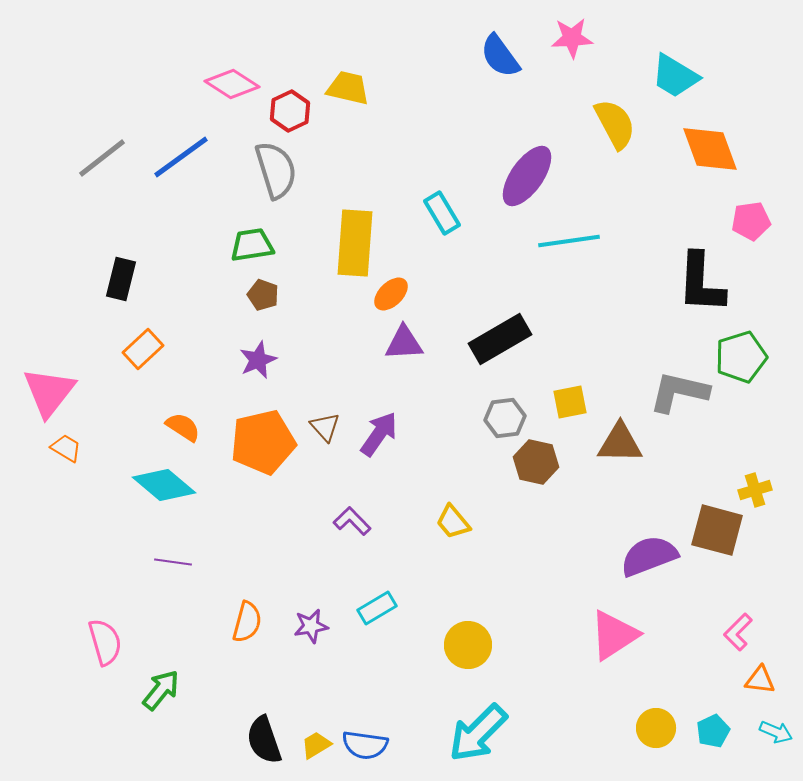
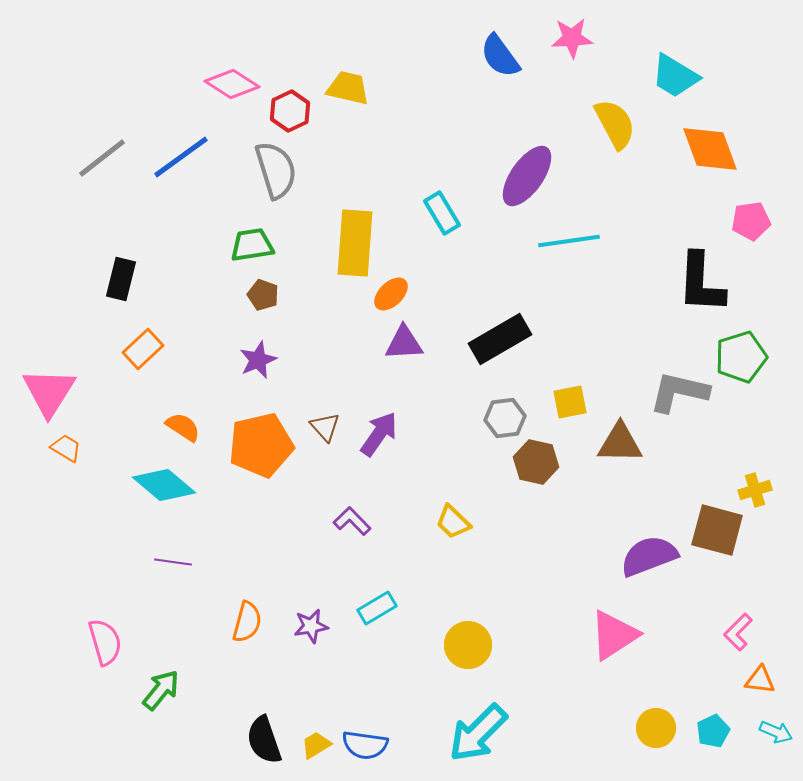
pink triangle at (49, 392): rotated 6 degrees counterclockwise
orange pentagon at (263, 442): moved 2 px left, 3 px down
yellow trapezoid at (453, 522): rotated 6 degrees counterclockwise
